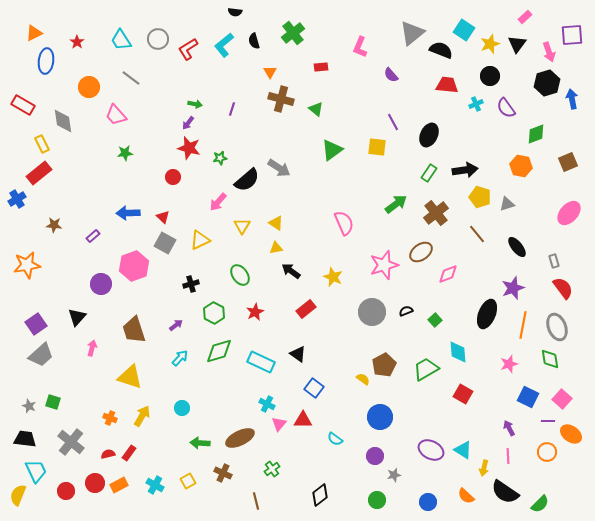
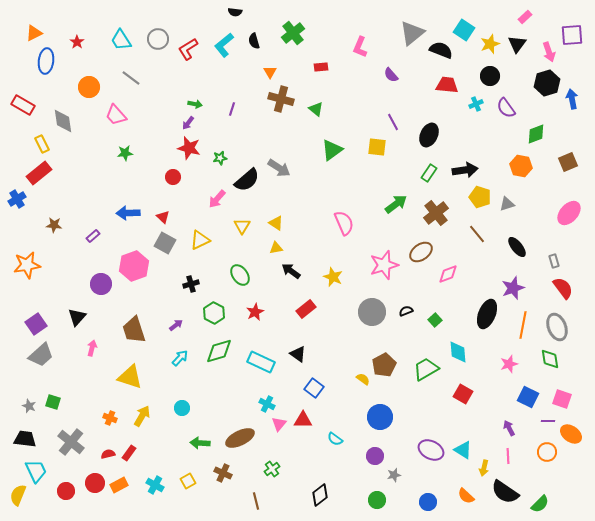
pink arrow at (218, 202): moved 1 px left, 3 px up
pink square at (562, 399): rotated 24 degrees counterclockwise
